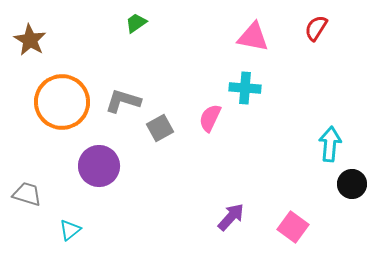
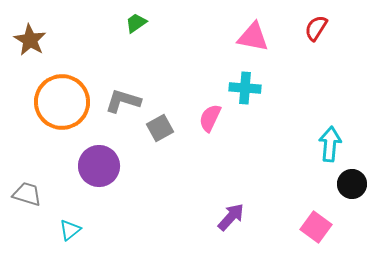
pink square: moved 23 px right
